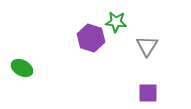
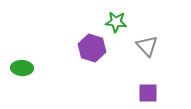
purple hexagon: moved 1 px right, 10 px down
gray triangle: rotated 15 degrees counterclockwise
green ellipse: rotated 25 degrees counterclockwise
